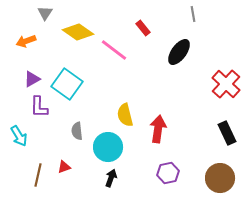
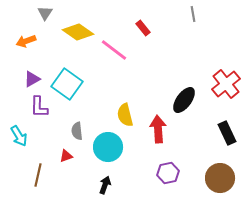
black ellipse: moved 5 px right, 48 px down
red cross: rotated 8 degrees clockwise
red arrow: rotated 12 degrees counterclockwise
red triangle: moved 2 px right, 11 px up
black arrow: moved 6 px left, 7 px down
